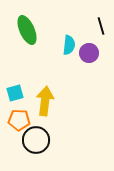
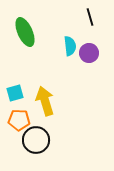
black line: moved 11 px left, 9 px up
green ellipse: moved 2 px left, 2 px down
cyan semicircle: moved 1 px right, 1 px down; rotated 12 degrees counterclockwise
yellow arrow: rotated 24 degrees counterclockwise
